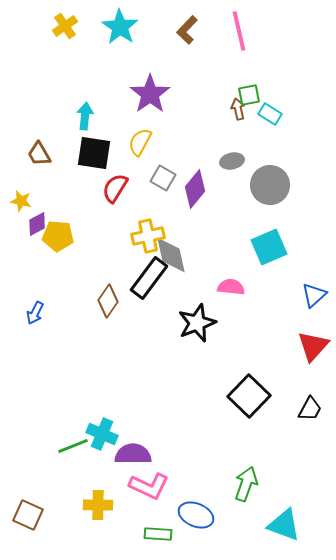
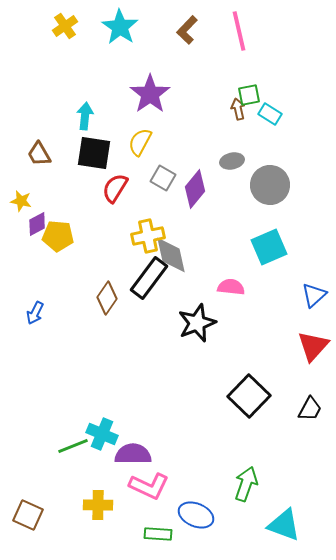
brown diamond at (108, 301): moved 1 px left, 3 px up
